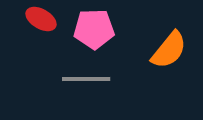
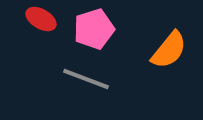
pink pentagon: rotated 15 degrees counterclockwise
gray line: rotated 21 degrees clockwise
